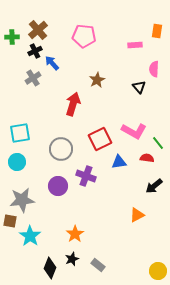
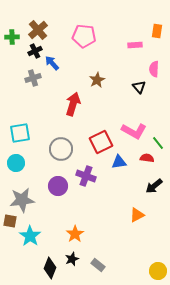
gray cross: rotated 14 degrees clockwise
red square: moved 1 px right, 3 px down
cyan circle: moved 1 px left, 1 px down
